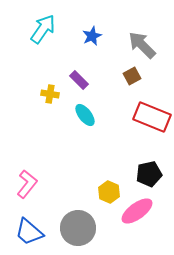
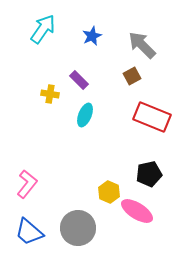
cyan ellipse: rotated 60 degrees clockwise
pink ellipse: rotated 68 degrees clockwise
